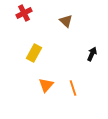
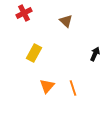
black arrow: moved 3 px right
orange triangle: moved 1 px right, 1 px down
